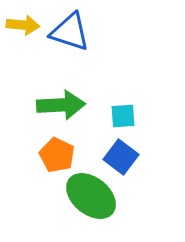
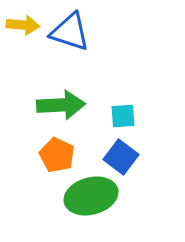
green ellipse: rotated 54 degrees counterclockwise
